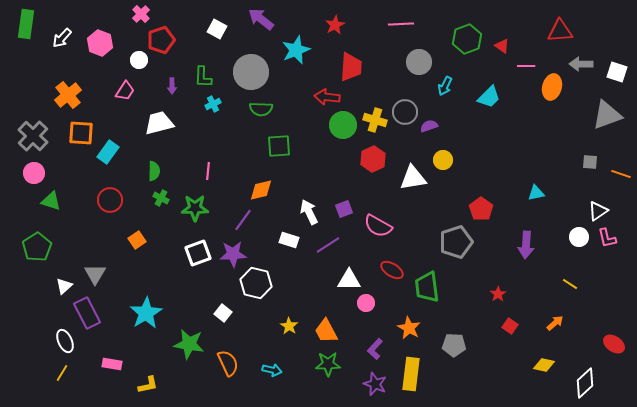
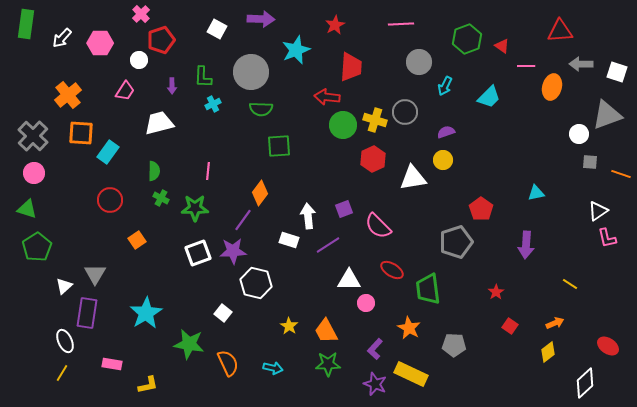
purple arrow at (261, 19): rotated 144 degrees clockwise
pink hexagon at (100, 43): rotated 20 degrees counterclockwise
purple semicircle at (429, 126): moved 17 px right, 6 px down
orange diamond at (261, 190): moved 1 px left, 3 px down; rotated 40 degrees counterclockwise
green triangle at (51, 201): moved 24 px left, 8 px down
white arrow at (309, 212): moved 1 px left, 4 px down; rotated 20 degrees clockwise
pink semicircle at (378, 226): rotated 16 degrees clockwise
white circle at (579, 237): moved 103 px up
purple star at (233, 254): moved 3 px up
green trapezoid at (427, 287): moved 1 px right, 2 px down
red star at (498, 294): moved 2 px left, 2 px up
purple rectangle at (87, 313): rotated 36 degrees clockwise
orange arrow at (555, 323): rotated 18 degrees clockwise
red ellipse at (614, 344): moved 6 px left, 2 px down
yellow diamond at (544, 365): moved 4 px right, 13 px up; rotated 50 degrees counterclockwise
cyan arrow at (272, 370): moved 1 px right, 2 px up
yellow rectangle at (411, 374): rotated 72 degrees counterclockwise
